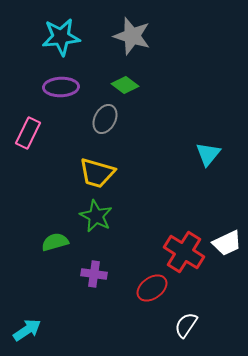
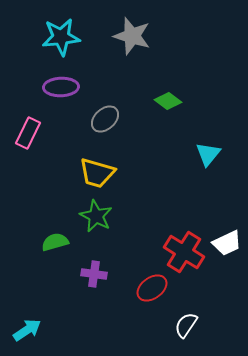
green diamond: moved 43 px right, 16 px down
gray ellipse: rotated 20 degrees clockwise
